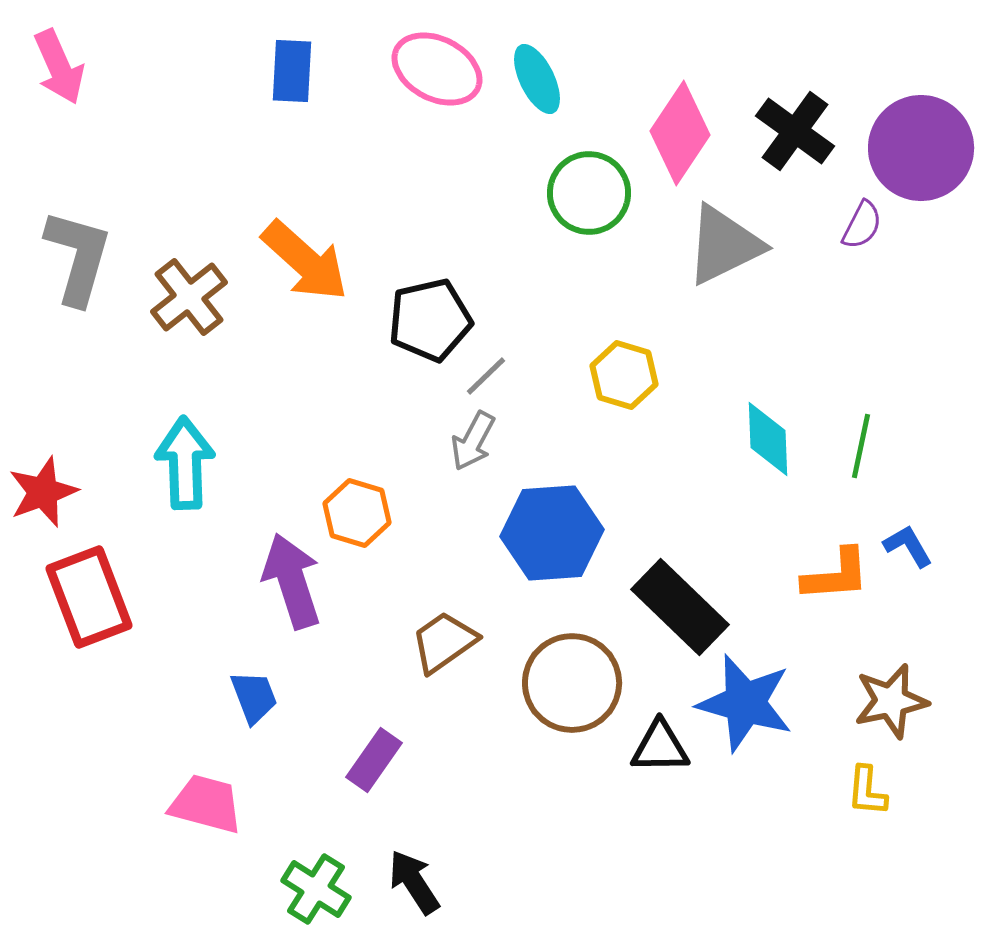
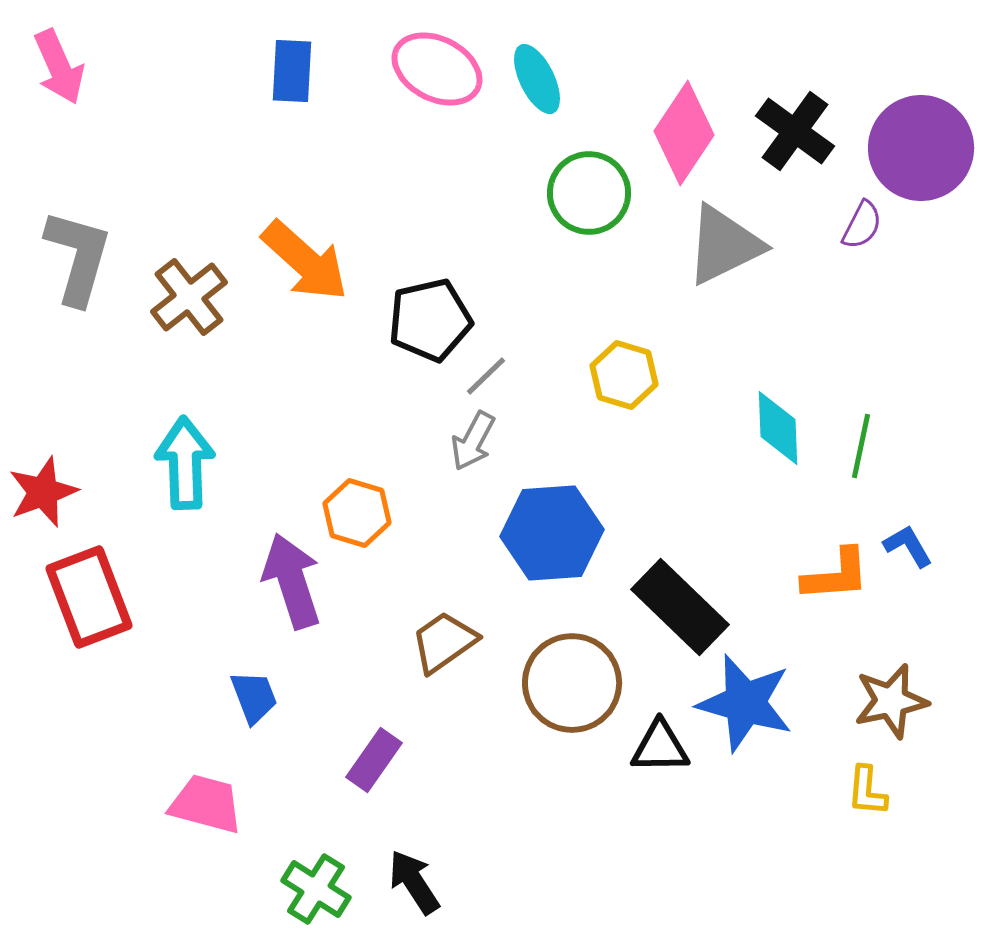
pink diamond: moved 4 px right
cyan diamond: moved 10 px right, 11 px up
